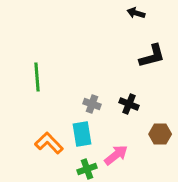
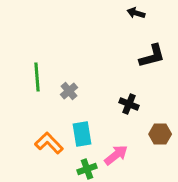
gray cross: moved 23 px left, 13 px up; rotated 30 degrees clockwise
